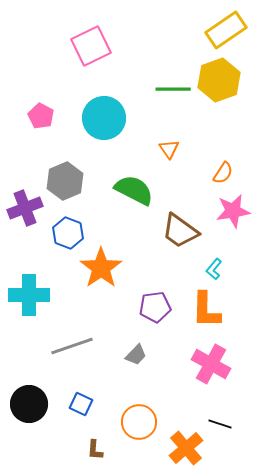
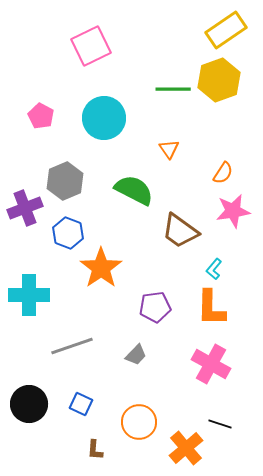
orange L-shape: moved 5 px right, 2 px up
